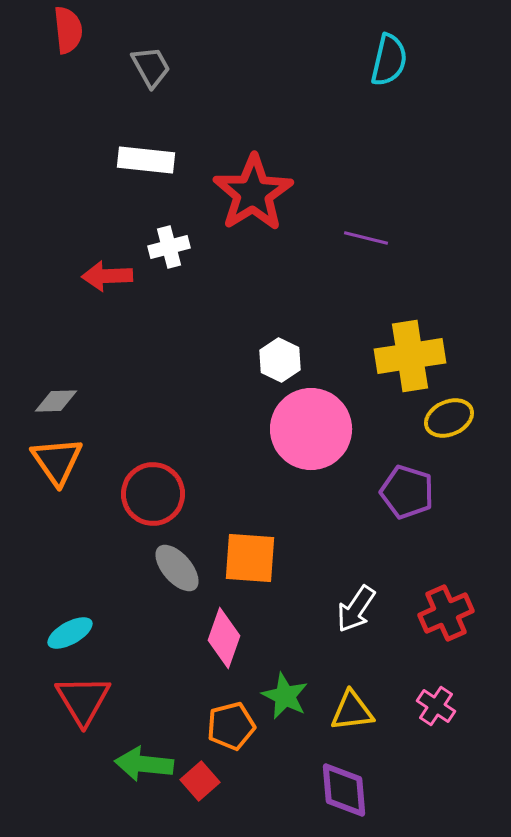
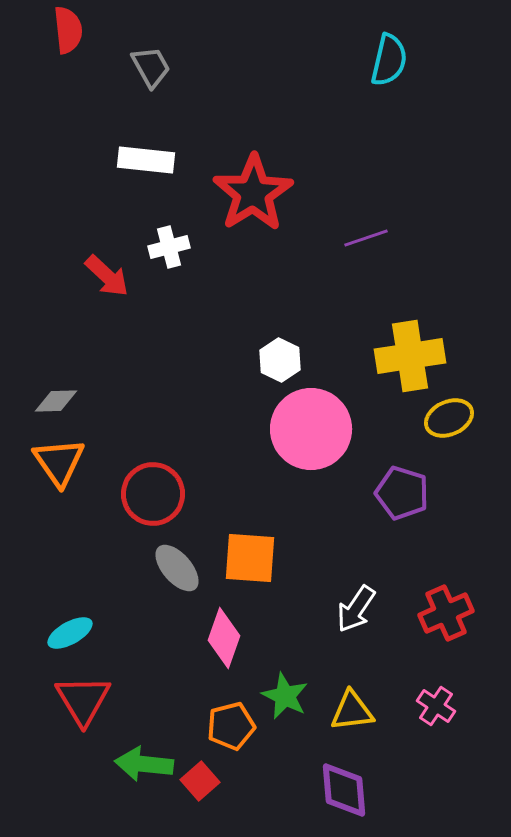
purple line: rotated 33 degrees counterclockwise
red arrow: rotated 135 degrees counterclockwise
orange triangle: moved 2 px right, 1 px down
purple pentagon: moved 5 px left, 1 px down
